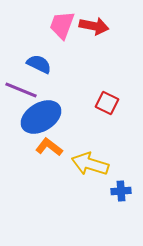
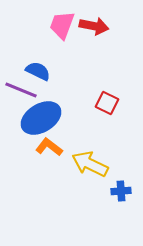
blue semicircle: moved 1 px left, 7 px down
blue ellipse: moved 1 px down
yellow arrow: rotated 9 degrees clockwise
